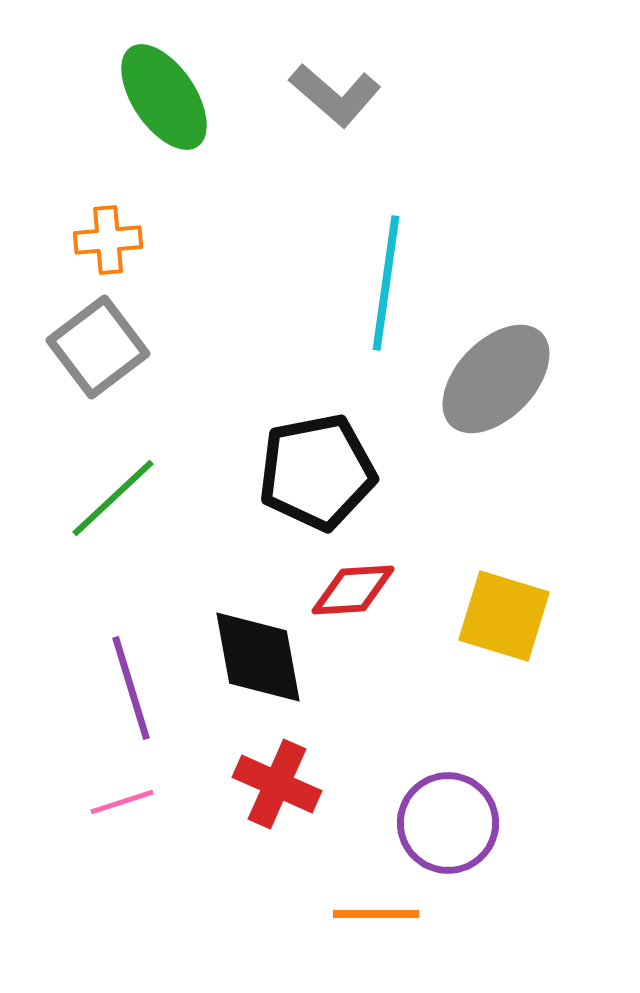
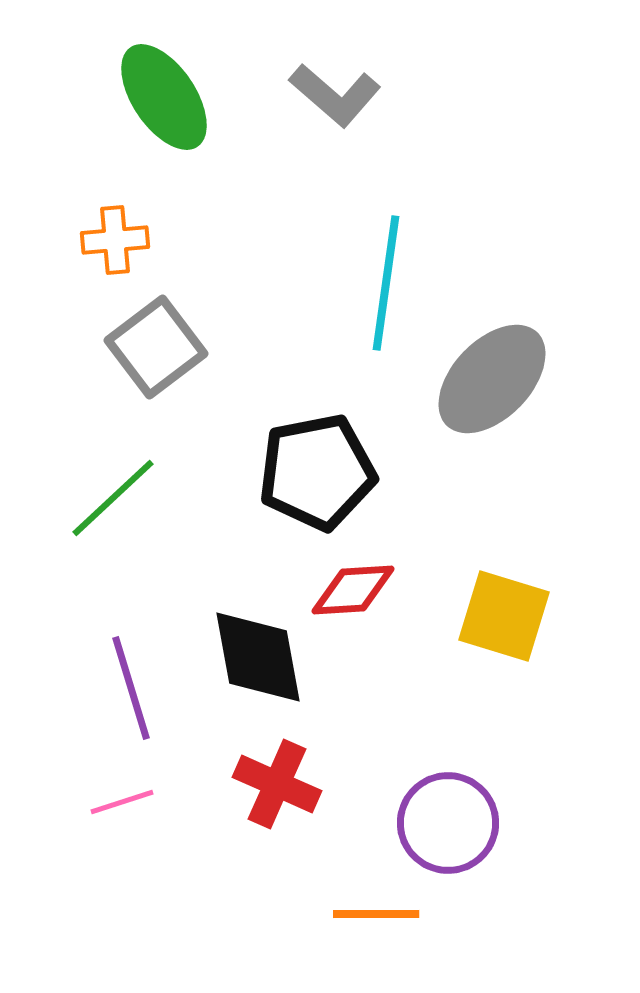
orange cross: moved 7 px right
gray square: moved 58 px right
gray ellipse: moved 4 px left
